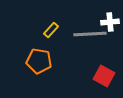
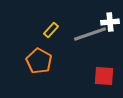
gray line: rotated 16 degrees counterclockwise
orange pentagon: rotated 20 degrees clockwise
red square: rotated 25 degrees counterclockwise
